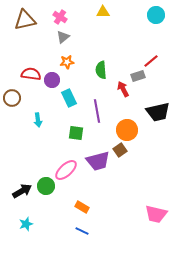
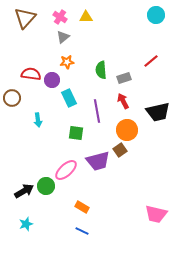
yellow triangle: moved 17 px left, 5 px down
brown triangle: moved 2 px up; rotated 35 degrees counterclockwise
gray rectangle: moved 14 px left, 2 px down
red arrow: moved 12 px down
black arrow: moved 2 px right
